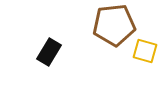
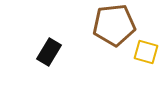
yellow square: moved 1 px right, 1 px down
